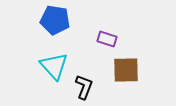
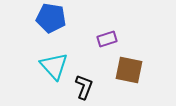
blue pentagon: moved 4 px left, 2 px up
purple rectangle: rotated 36 degrees counterclockwise
brown square: moved 3 px right; rotated 12 degrees clockwise
